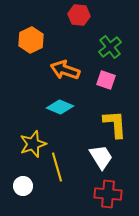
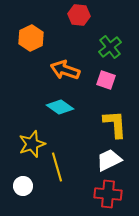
orange hexagon: moved 2 px up
cyan diamond: rotated 12 degrees clockwise
yellow star: moved 1 px left
white trapezoid: moved 8 px right, 3 px down; rotated 84 degrees counterclockwise
